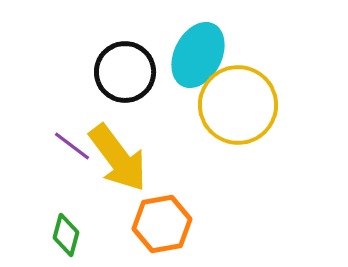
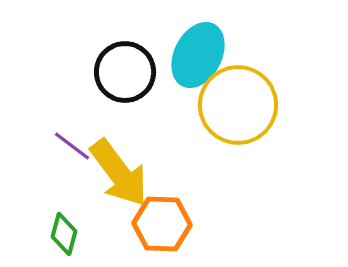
yellow arrow: moved 1 px right, 15 px down
orange hexagon: rotated 12 degrees clockwise
green diamond: moved 2 px left, 1 px up
